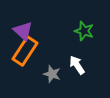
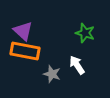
green star: moved 1 px right, 2 px down
orange rectangle: rotated 68 degrees clockwise
